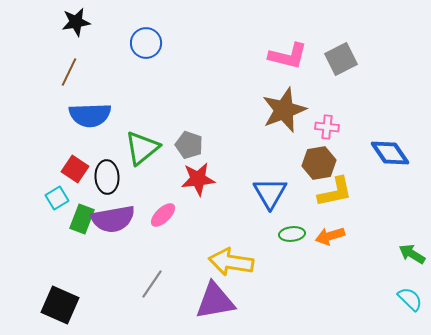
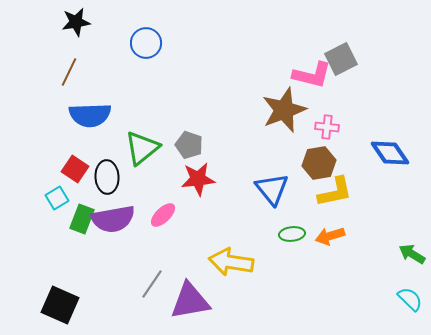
pink L-shape: moved 24 px right, 19 px down
blue triangle: moved 2 px right, 4 px up; rotated 9 degrees counterclockwise
purple triangle: moved 25 px left
